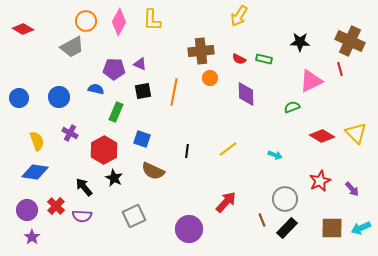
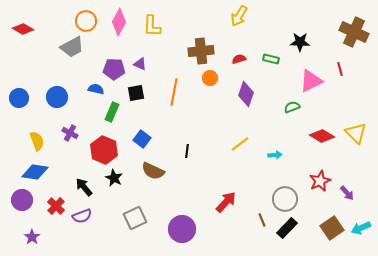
yellow L-shape at (152, 20): moved 6 px down
brown cross at (350, 41): moved 4 px right, 9 px up
red semicircle at (239, 59): rotated 136 degrees clockwise
green rectangle at (264, 59): moved 7 px right
black square at (143, 91): moved 7 px left, 2 px down
purple diamond at (246, 94): rotated 20 degrees clockwise
blue circle at (59, 97): moved 2 px left
green rectangle at (116, 112): moved 4 px left
blue square at (142, 139): rotated 18 degrees clockwise
yellow line at (228, 149): moved 12 px right, 5 px up
red hexagon at (104, 150): rotated 8 degrees counterclockwise
cyan arrow at (275, 155): rotated 24 degrees counterclockwise
purple arrow at (352, 189): moved 5 px left, 4 px down
purple circle at (27, 210): moved 5 px left, 10 px up
purple semicircle at (82, 216): rotated 24 degrees counterclockwise
gray square at (134, 216): moved 1 px right, 2 px down
brown square at (332, 228): rotated 35 degrees counterclockwise
purple circle at (189, 229): moved 7 px left
